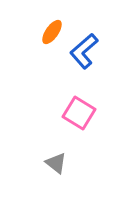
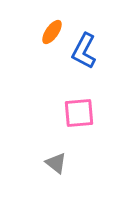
blue L-shape: rotated 21 degrees counterclockwise
pink square: rotated 36 degrees counterclockwise
